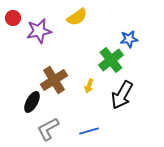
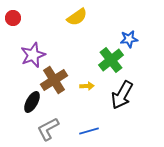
purple star: moved 6 px left, 24 px down; rotated 10 degrees counterclockwise
yellow arrow: moved 2 px left; rotated 112 degrees counterclockwise
